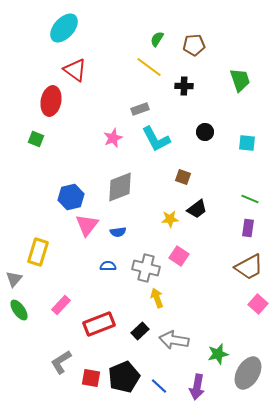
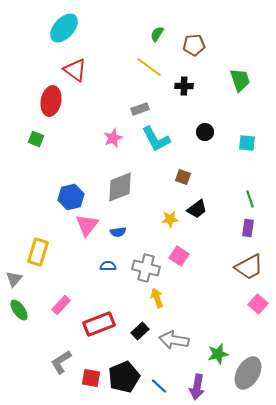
green semicircle at (157, 39): moved 5 px up
green line at (250, 199): rotated 48 degrees clockwise
